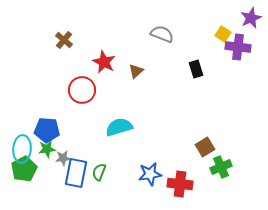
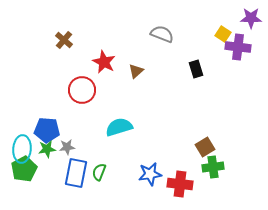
purple star: rotated 25 degrees clockwise
gray star: moved 4 px right, 11 px up
green cross: moved 8 px left; rotated 15 degrees clockwise
